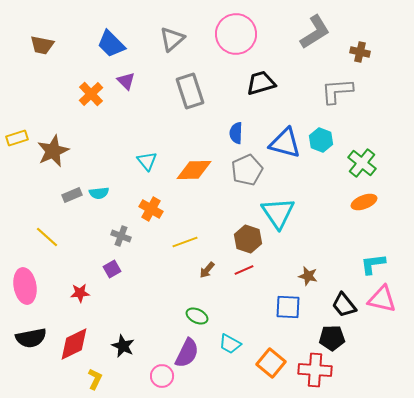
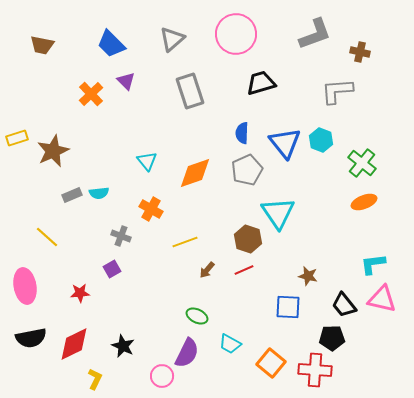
gray L-shape at (315, 32): moved 2 px down; rotated 12 degrees clockwise
blue semicircle at (236, 133): moved 6 px right
blue triangle at (285, 143): rotated 36 degrees clockwise
orange diamond at (194, 170): moved 1 px right, 3 px down; rotated 18 degrees counterclockwise
